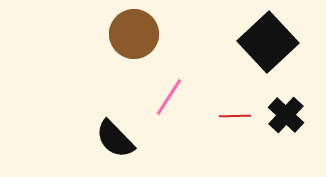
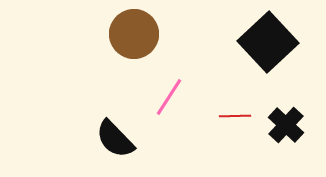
black cross: moved 10 px down
